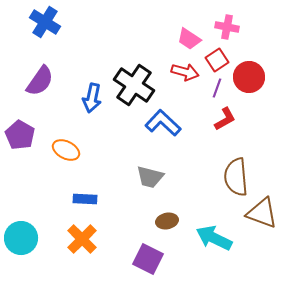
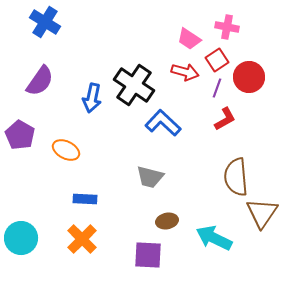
brown triangle: rotated 44 degrees clockwise
purple square: moved 4 px up; rotated 24 degrees counterclockwise
